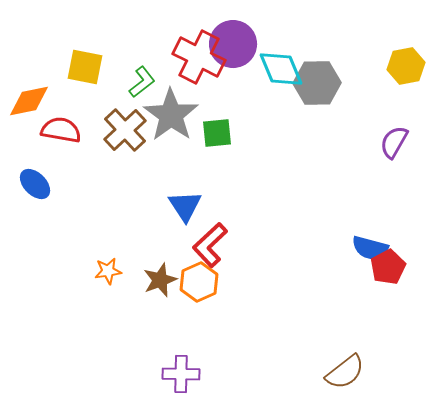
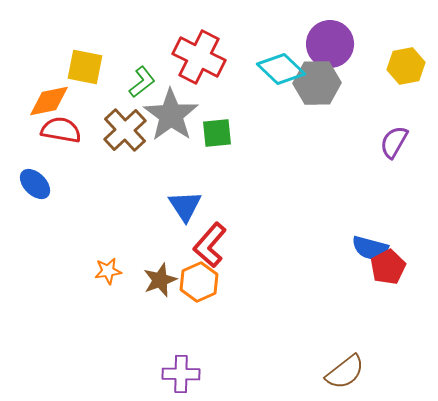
purple circle: moved 97 px right
cyan diamond: rotated 24 degrees counterclockwise
orange diamond: moved 20 px right
red L-shape: rotated 6 degrees counterclockwise
